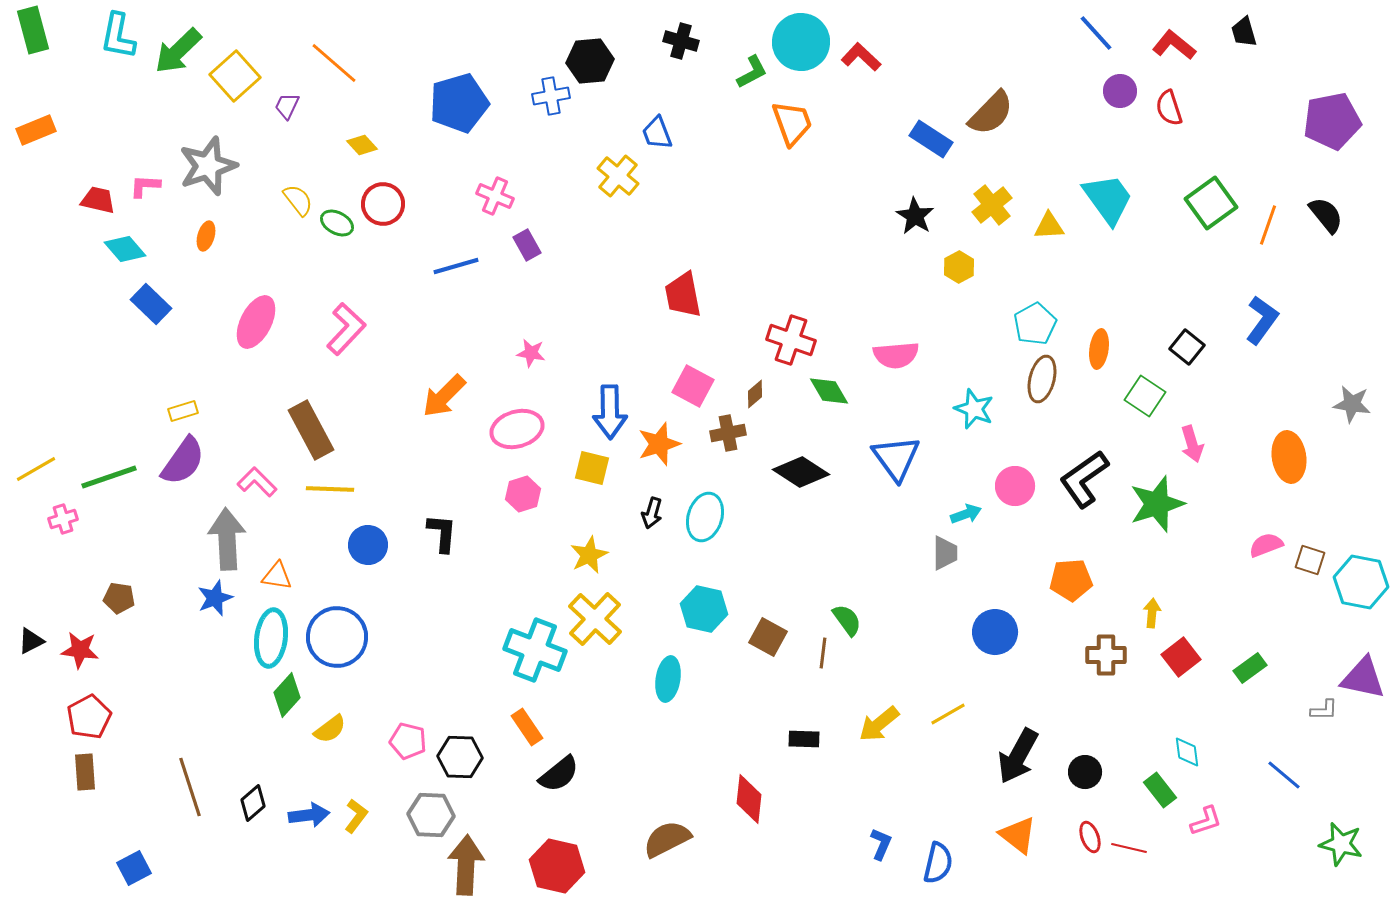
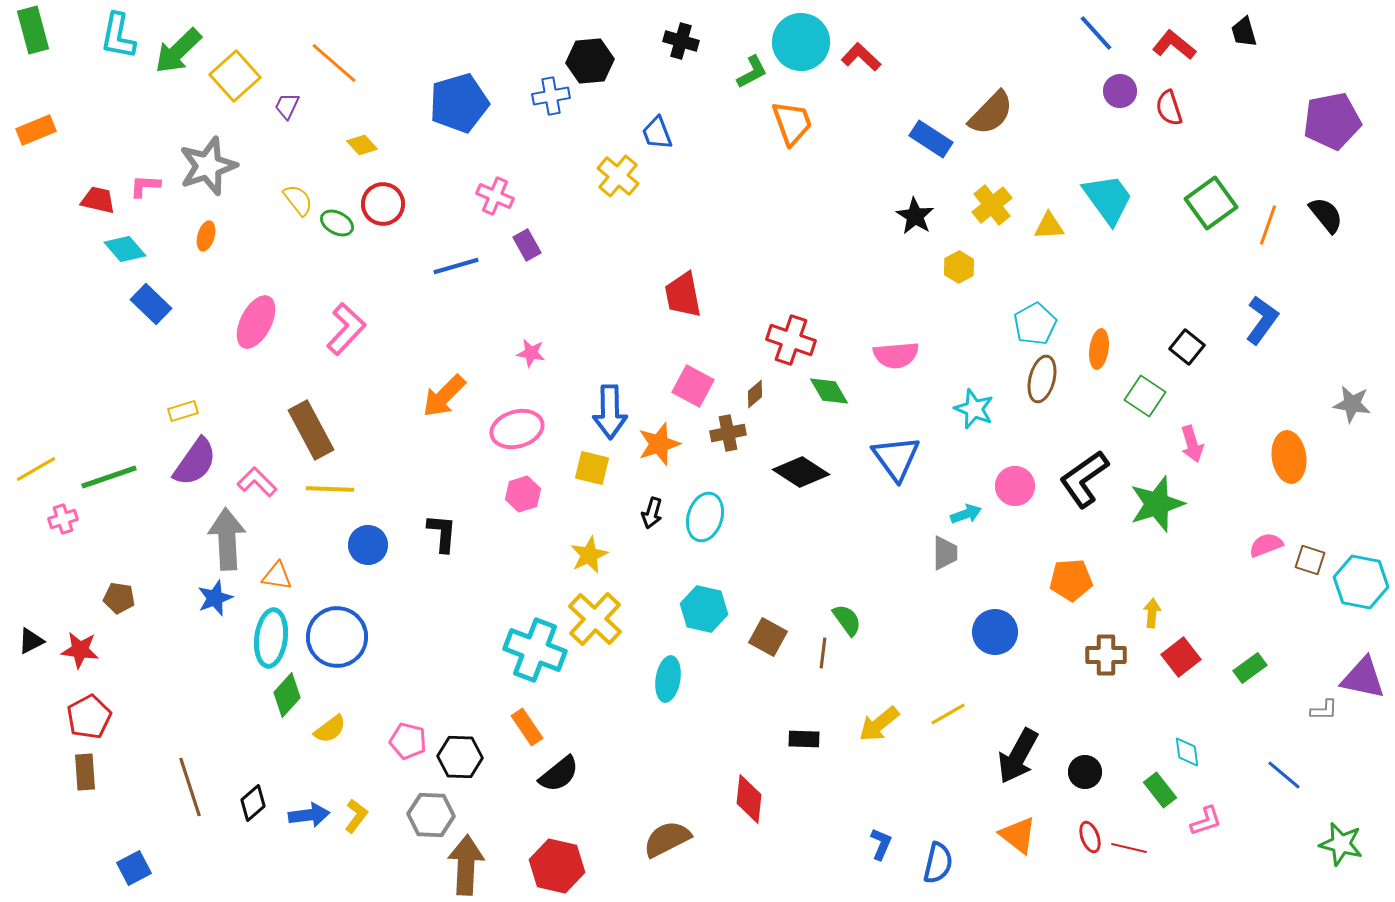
purple semicircle at (183, 461): moved 12 px right, 1 px down
